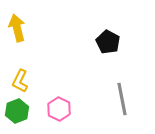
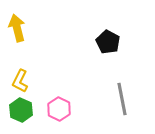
green hexagon: moved 4 px right, 1 px up; rotated 15 degrees counterclockwise
